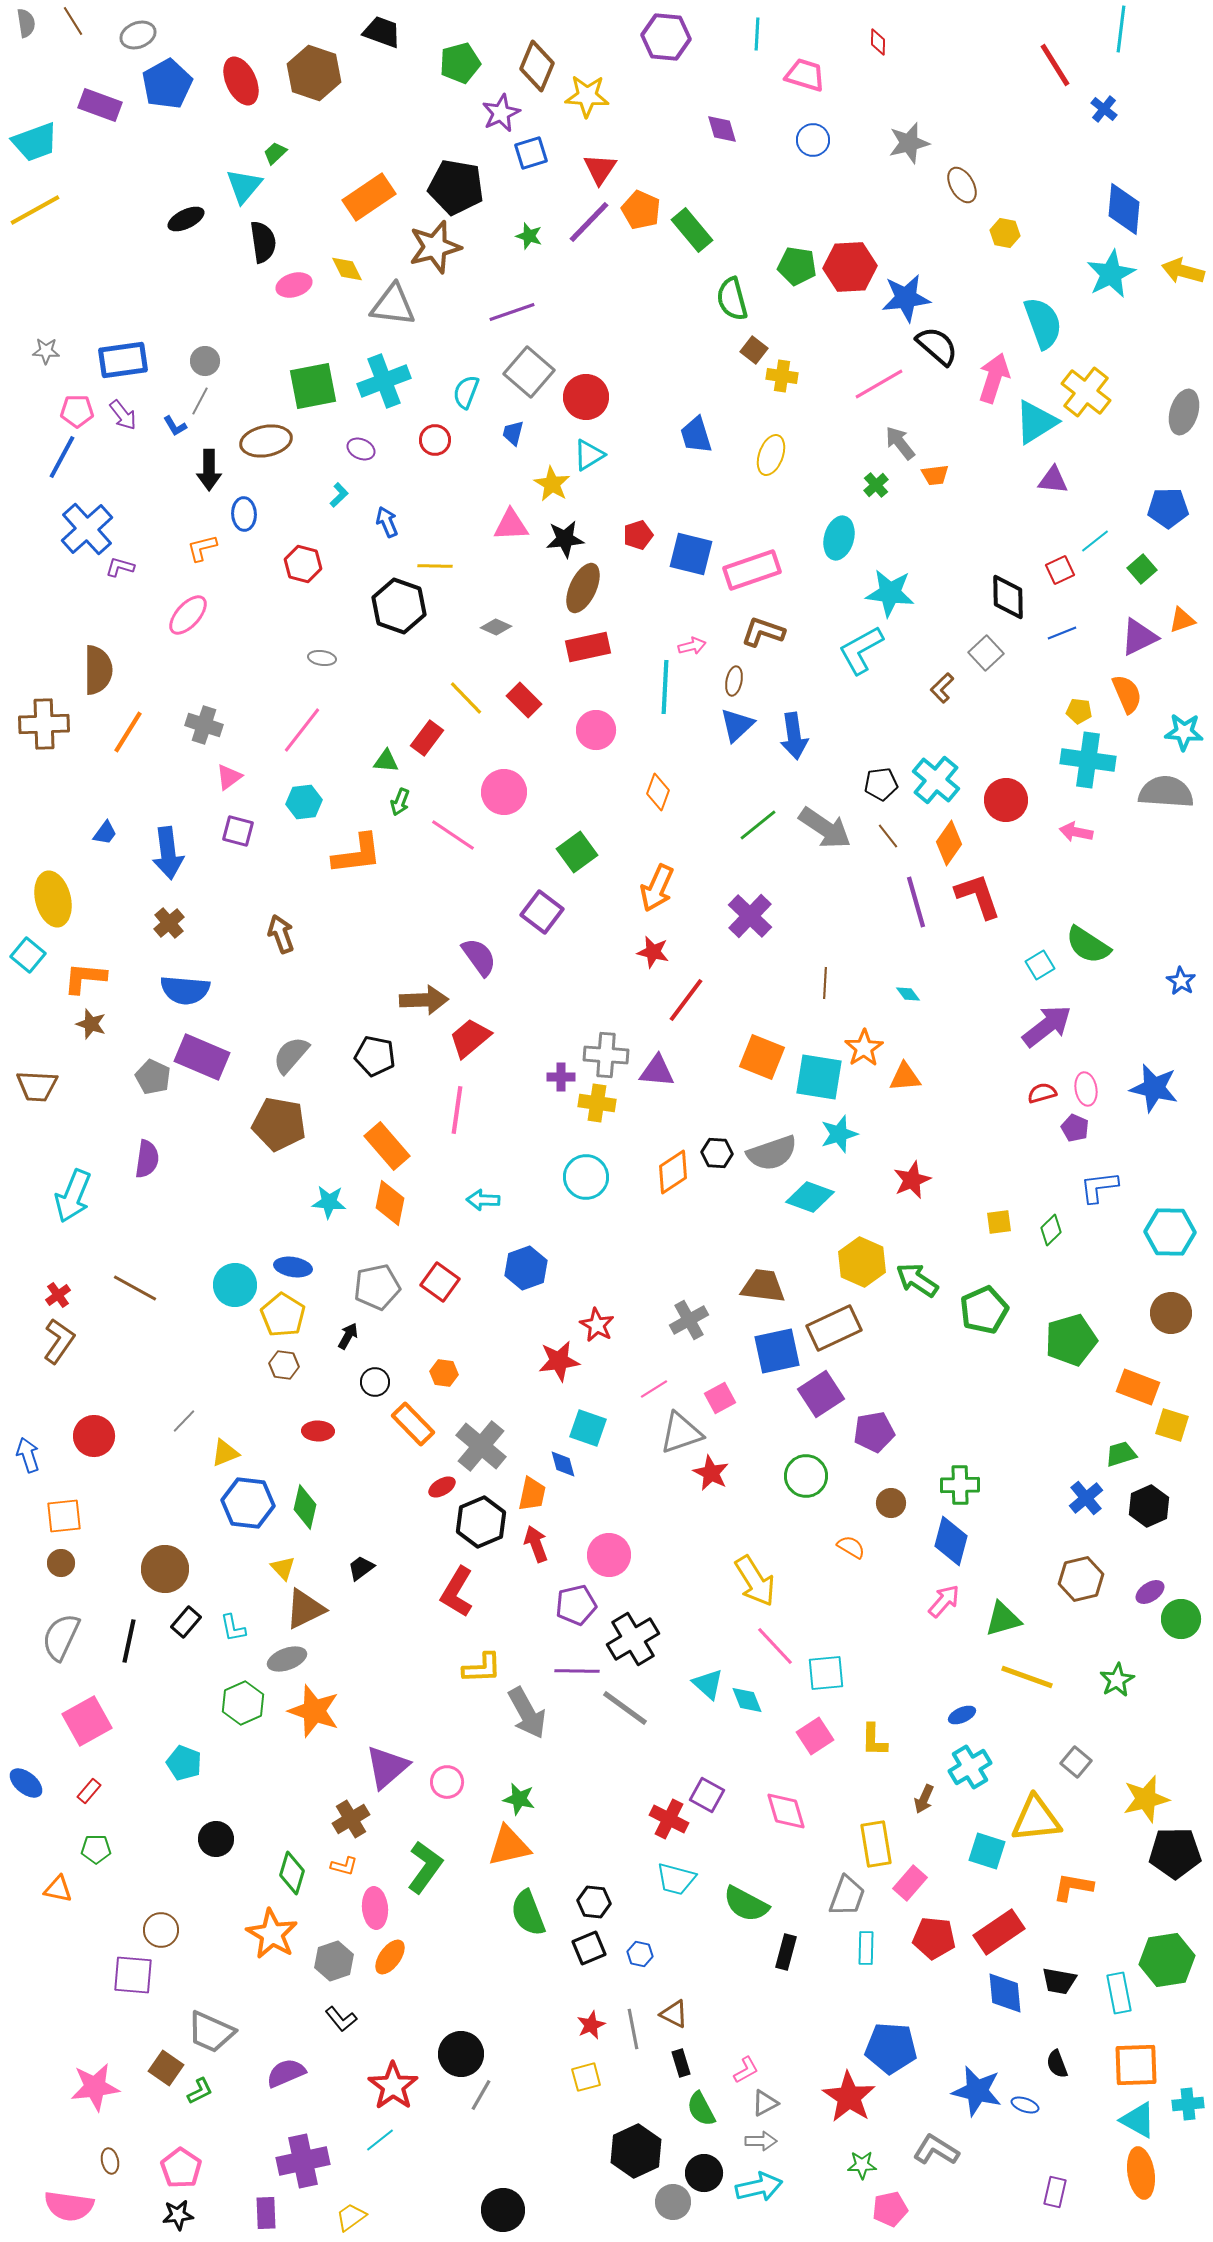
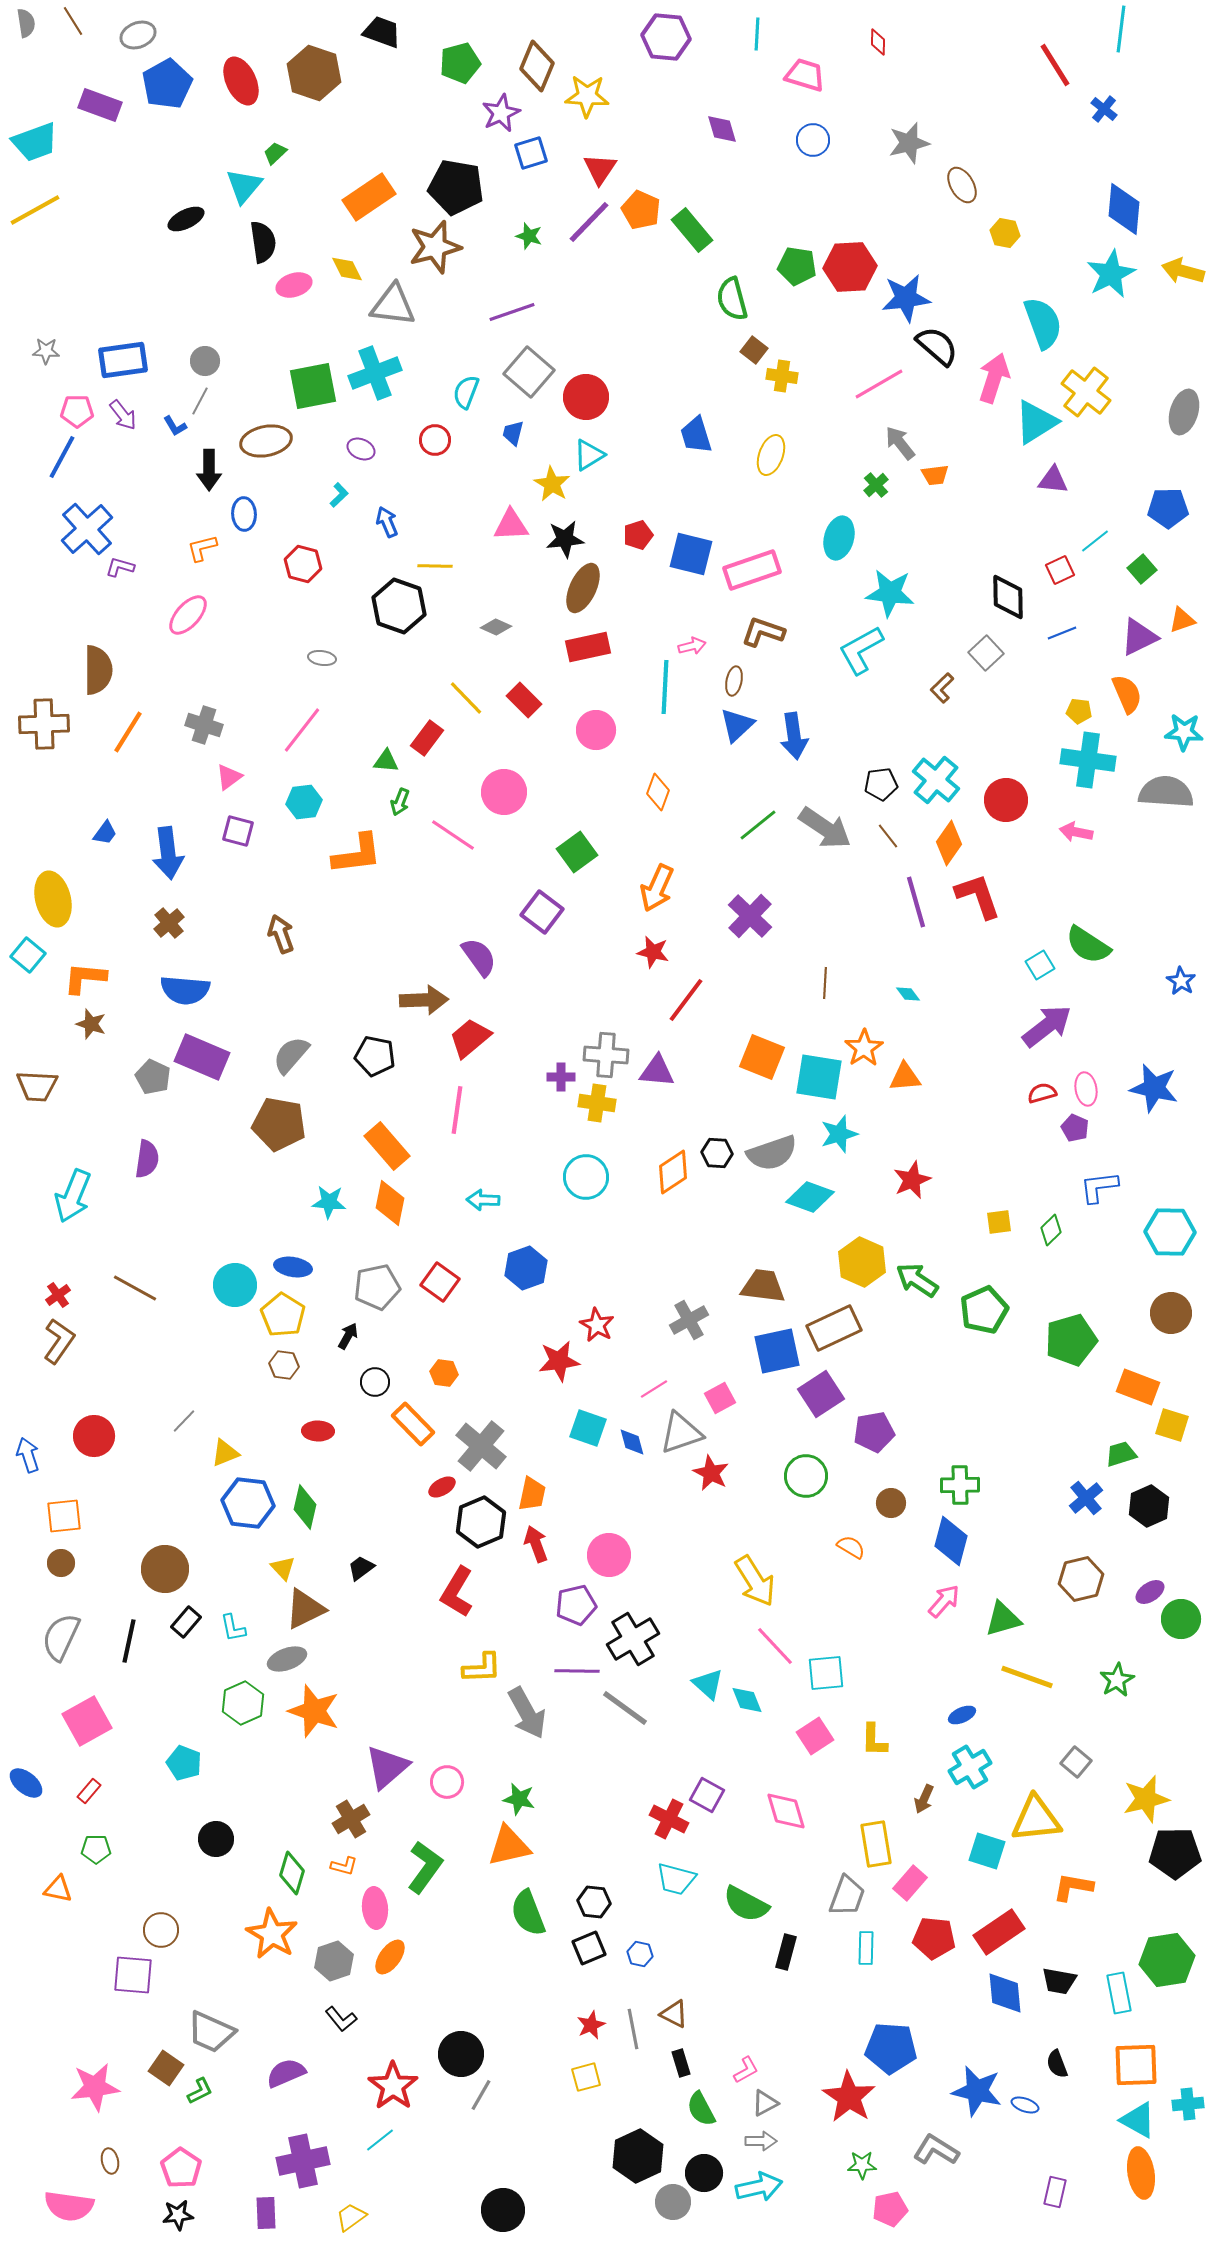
cyan cross at (384, 381): moved 9 px left, 8 px up
blue diamond at (563, 1464): moved 69 px right, 22 px up
black hexagon at (636, 2151): moved 2 px right, 5 px down
